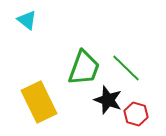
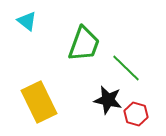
cyan triangle: moved 1 px down
green trapezoid: moved 24 px up
black star: rotated 8 degrees counterclockwise
